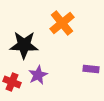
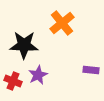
purple rectangle: moved 1 px down
red cross: moved 1 px right, 1 px up
